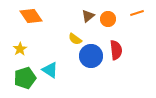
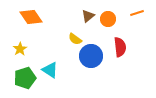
orange diamond: moved 1 px down
red semicircle: moved 4 px right, 3 px up
